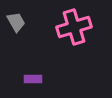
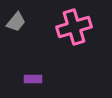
gray trapezoid: rotated 70 degrees clockwise
